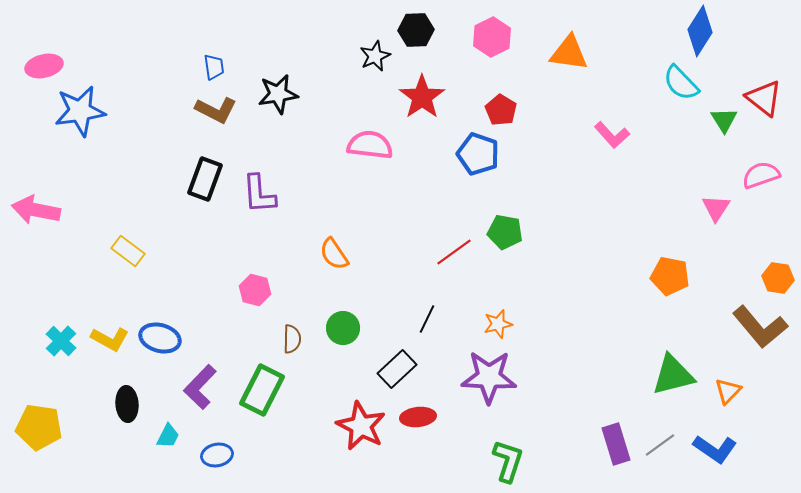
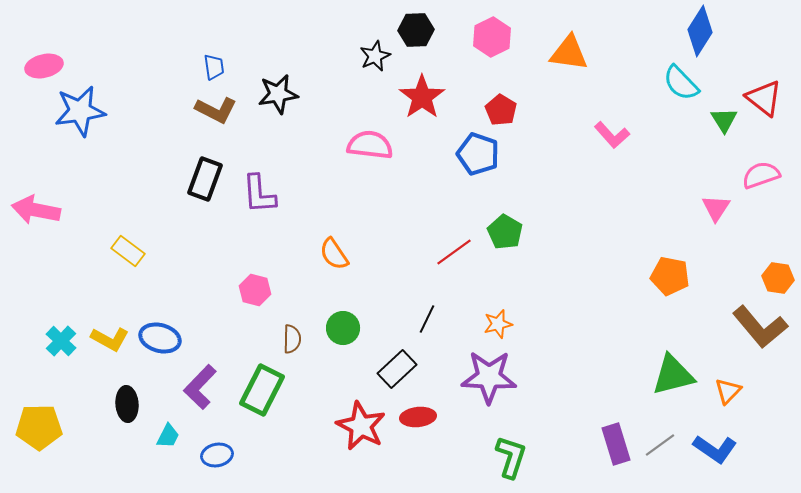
green pentagon at (505, 232): rotated 20 degrees clockwise
yellow pentagon at (39, 427): rotated 9 degrees counterclockwise
green L-shape at (508, 461): moved 3 px right, 4 px up
